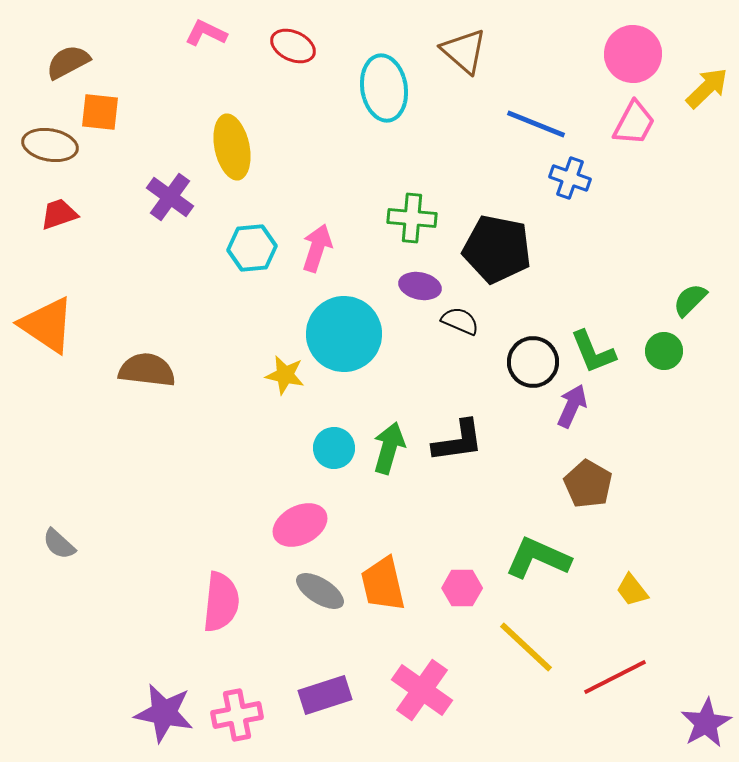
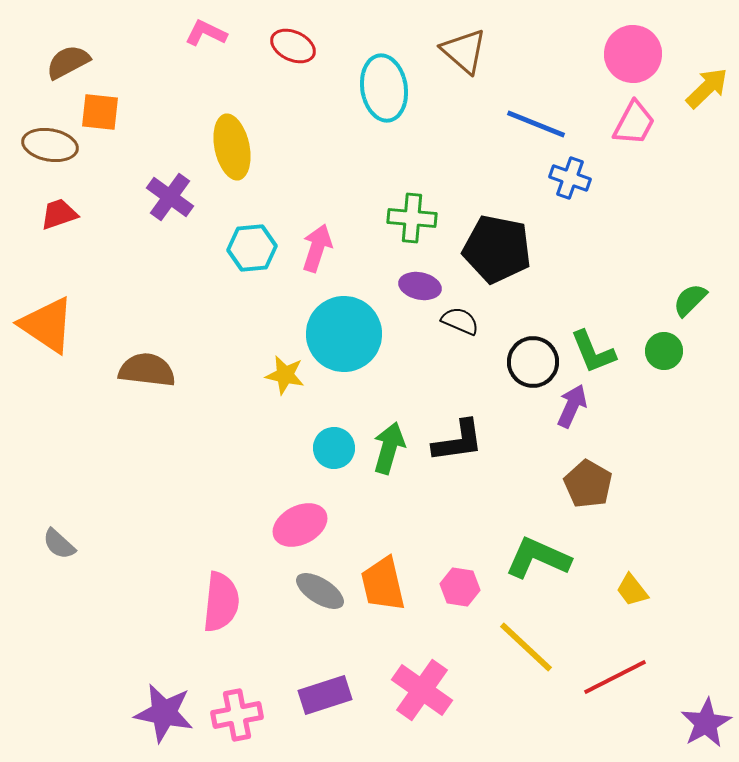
pink hexagon at (462, 588): moved 2 px left, 1 px up; rotated 9 degrees clockwise
